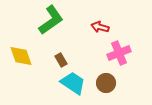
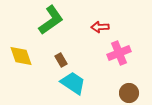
red arrow: rotated 18 degrees counterclockwise
brown circle: moved 23 px right, 10 px down
